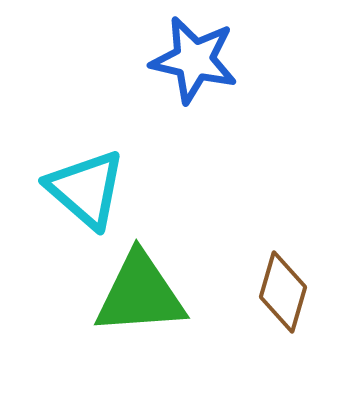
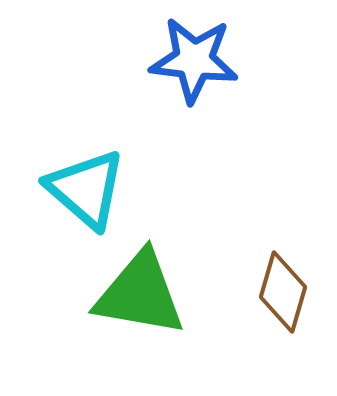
blue star: rotated 6 degrees counterclockwise
green triangle: rotated 14 degrees clockwise
